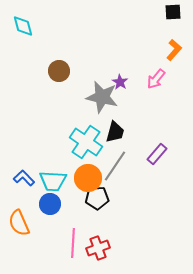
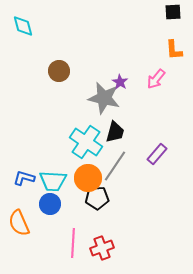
orange L-shape: rotated 135 degrees clockwise
gray star: moved 2 px right, 1 px down
blue L-shape: rotated 30 degrees counterclockwise
red cross: moved 4 px right
